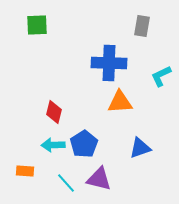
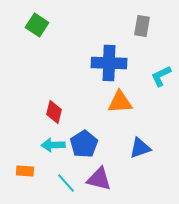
green square: rotated 35 degrees clockwise
